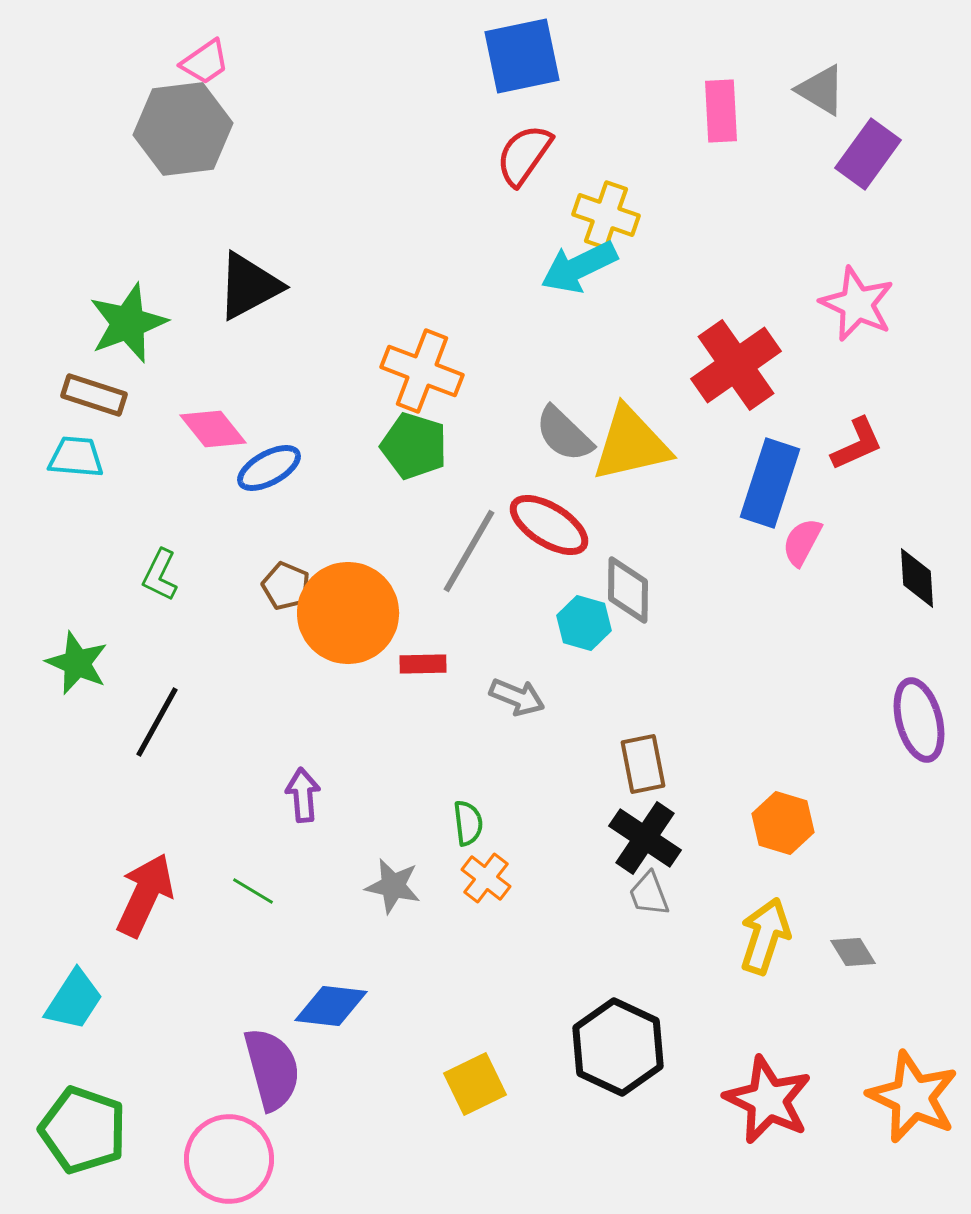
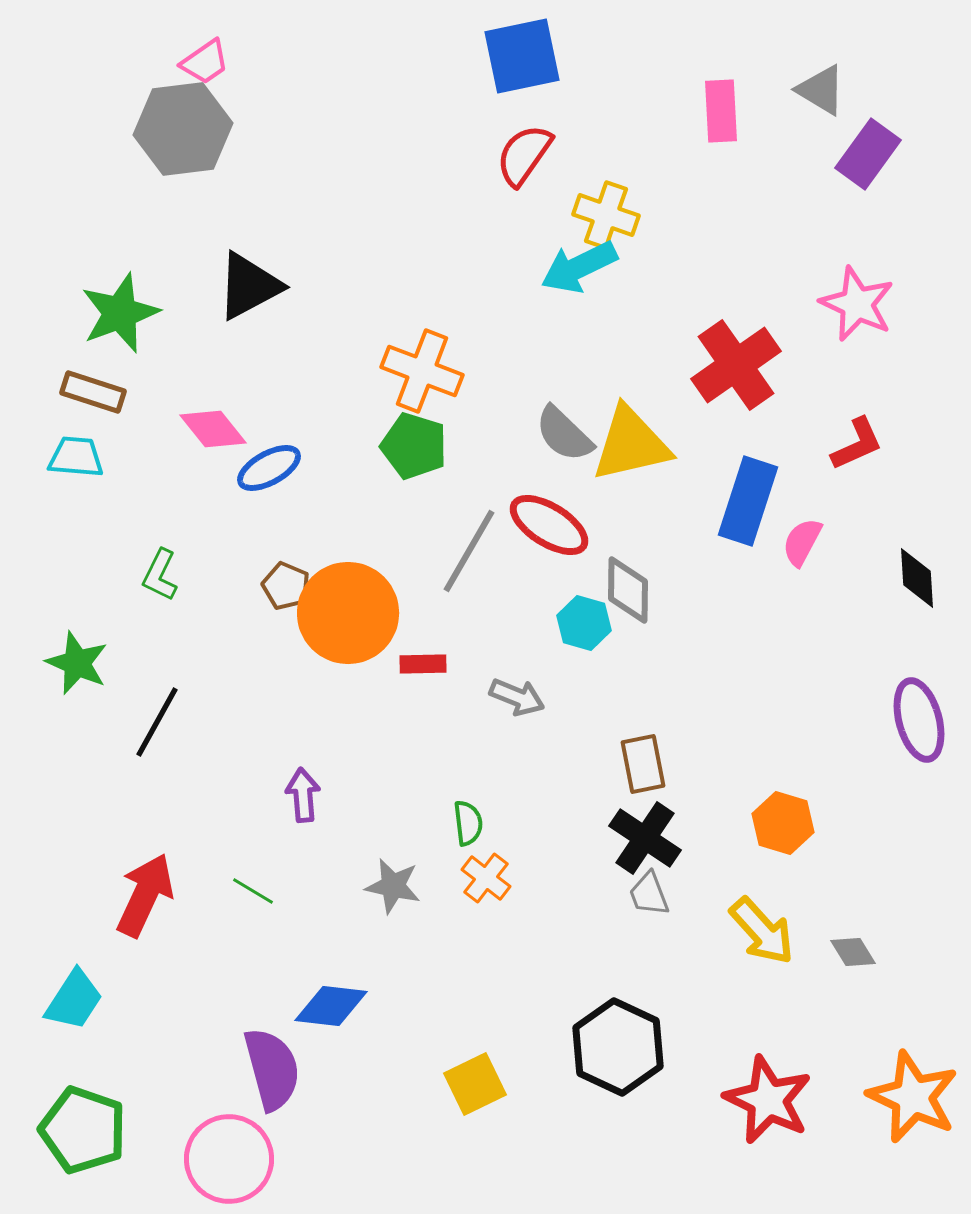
green star at (128, 323): moved 8 px left, 10 px up
brown rectangle at (94, 395): moved 1 px left, 3 px up
blue rectangle at (770, 483): moved 22 px left, 18 px down
yellow arrow at (765, 936): moved 3 px left, 5 px up; rotated 120 degrees clockwise
